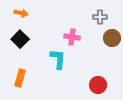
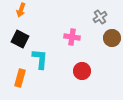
orange arrow: moved 3 px up; rotated 96 degrees clockwise
gray cross: rotated 32 degrees counterclockwise
black square: rotated 18 degrees counterclockwise
cyan L-shape: moved 18 px left
red circle: moved 16 px left, 14 px up
